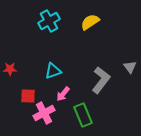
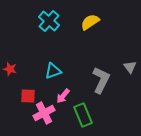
cyan cross: rotated 20 degrees counterclockwise
red star: rotated 16 degrees clockwise
gray L-shape: rotated 12 degrees counterclockwise
pink arrow: moved 2 px down
